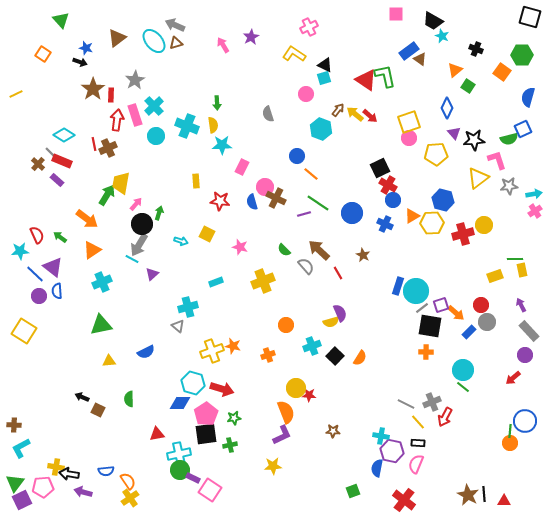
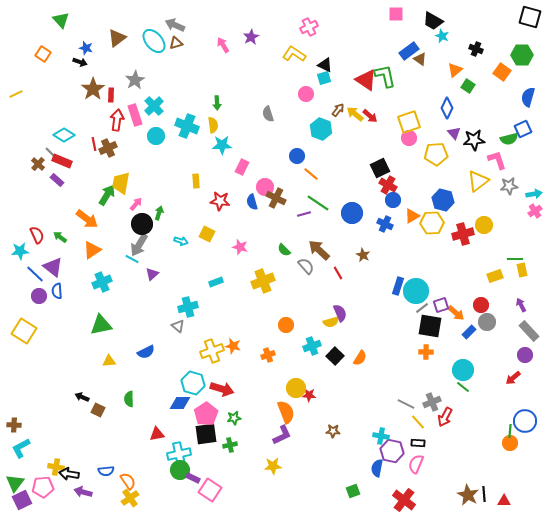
yellow triangle at (478, 178): moved 3 px down
